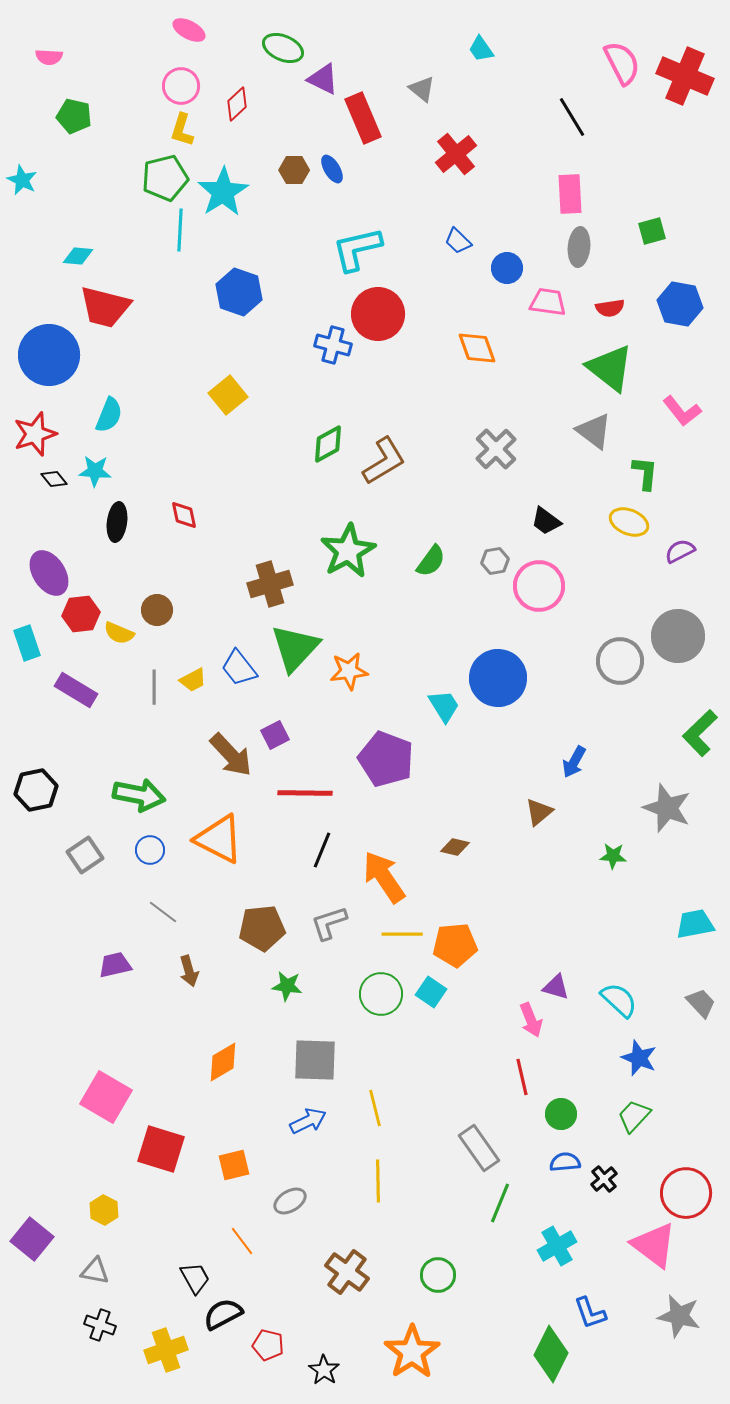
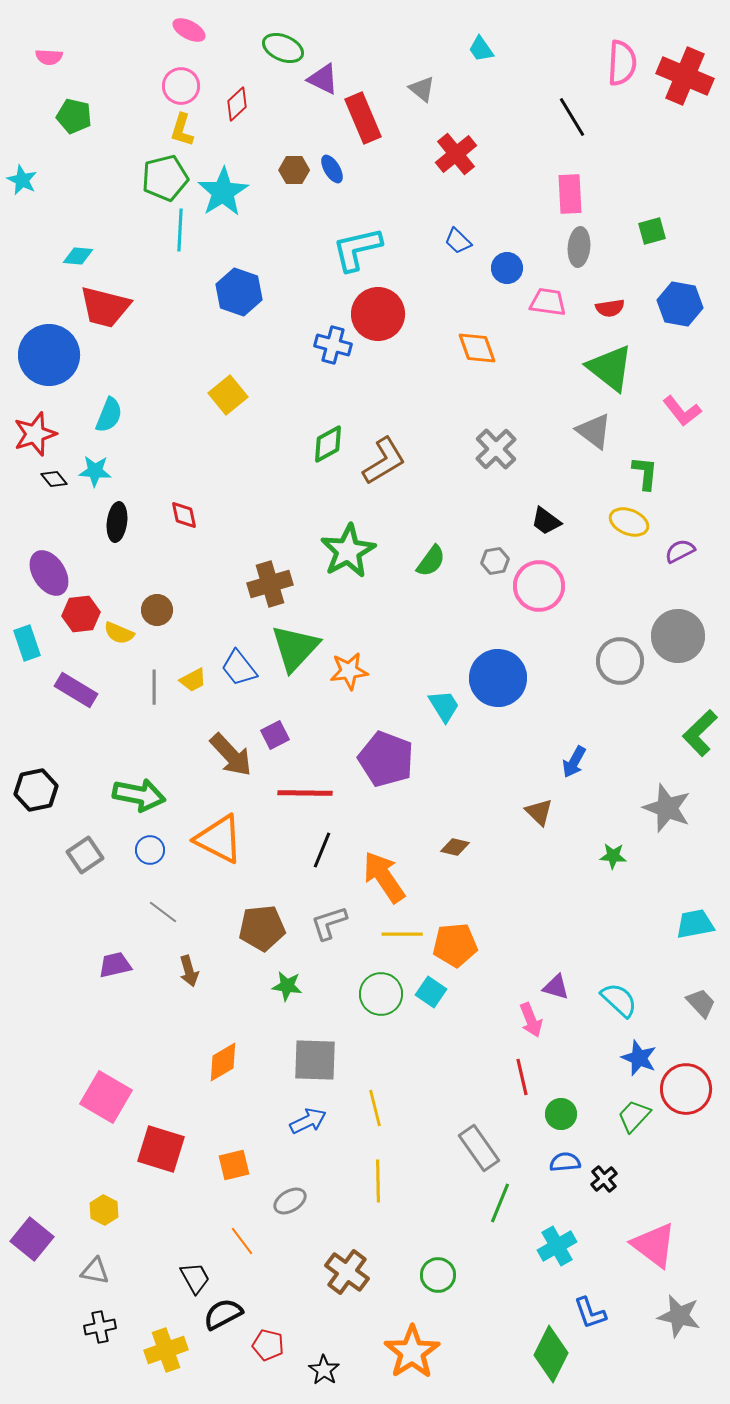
pink semicircle at (622, 63): rotated 30 degrees clockwise
brown triangle at (539, 812): rotated 36 degrees counterclockwise
red circle at (686, 1193): moved 104 px up
black cross at (100, 1325): moved 2 px down; rotated 32 degrees counterclockwise
